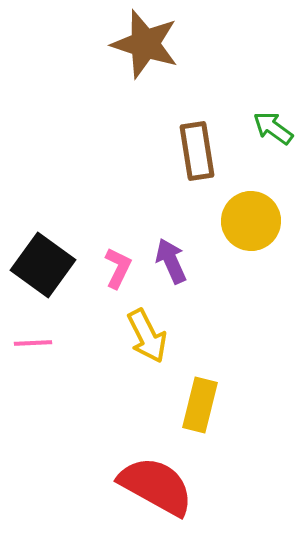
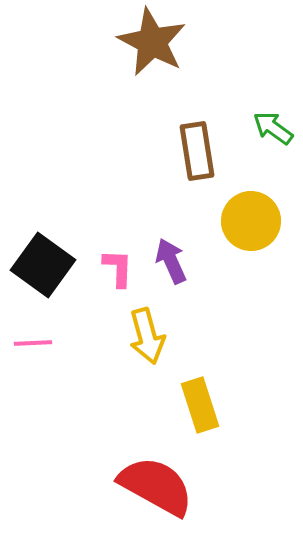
brown star: moved 7 px right, 2 px up; rotated 10 degrees clockwise
pink L-shape: rotated 24 degrees counterclockwise
yellow arrow: rotated 12 degrees clockwise
yellow rectangle: rotated 32 degrees counterclockwise
